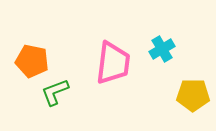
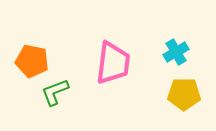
cyan cross: moved 14 px right, 3 px down
yellow pentagon: moved 9 px left, 1 px up
